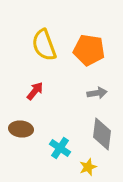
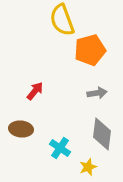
yellow semicircle: moved 18 px right, 25 px up
orange pentagon: moved 1 px right; rotated 24 degrees counterclockwise
